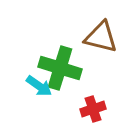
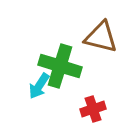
green cross: moved 2 px up
cyan arrow: rotated 88 degrees clockwise
